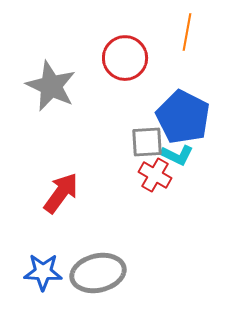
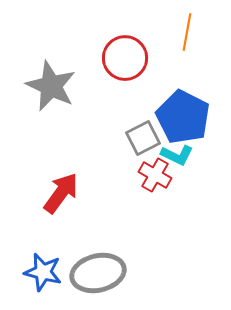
gray square: moved 4 px left, 4 px up; rotated 24 degrees counterclockwise
blue star: rotated 12 degrees clockwise
